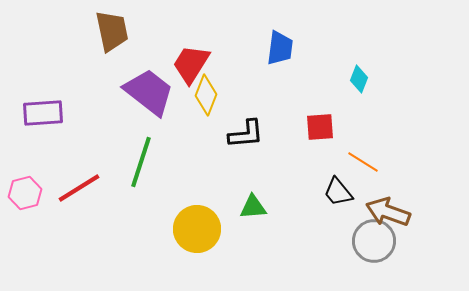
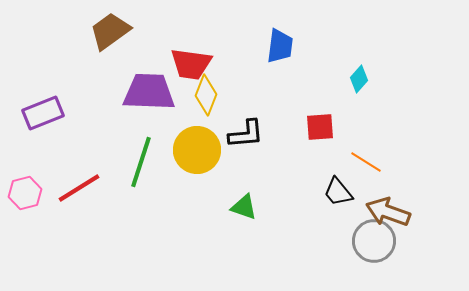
brown trapezoid: moved 2 px left; rotated 114 degrees counterclockwise
blue trapezoid: moved 2 px up
red trapezoid: rotated 114 degrees counterclockwise
cyan diamond: rotated 20 degrees clockwise
purple trapezoid: rotated 36 degrees counterclockwise
purple rectangle: rotated 18 degrees counterclockwise
orange line: moved 3 px right
green triangle: moved 9 px left; rotated 24 degrees clockwise
yellow circle: moved 79 px up
